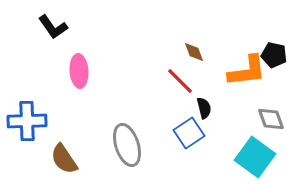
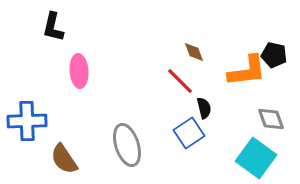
black L-shape: rotated 48 degrees clockwise
cyan square: moved 1 px right, 1 px down
